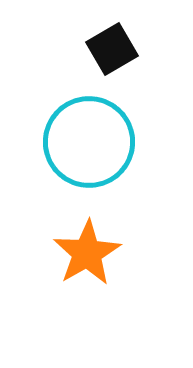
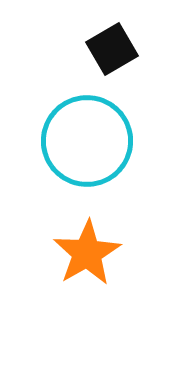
cyan circle: moved 2 px left, 1 px up
